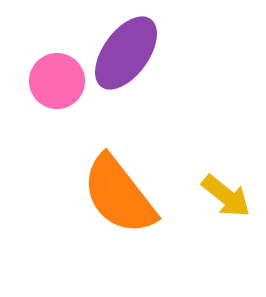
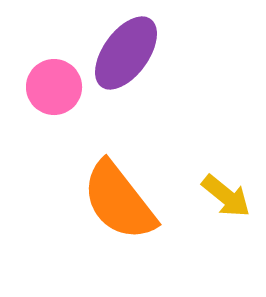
pink circle: moved 3 px left, 6 px down
orange semicircle: moved 6 px down
